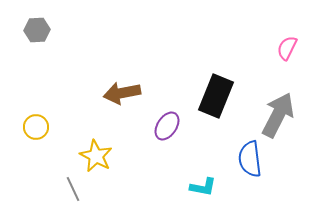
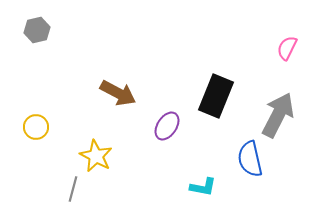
gray hexagon: rotated 10 degrees counterclockwise
brown arrow: moved 4 px left; rotated 141 degrees counterclockwise
blue semicircle: rotated 6 degrees counterclockwise
gray line: rotated 40 degrees clockwise
